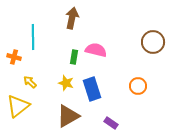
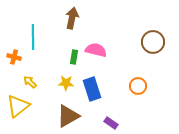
yellow star: rotated 14 degrees counterclockwise
